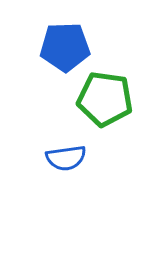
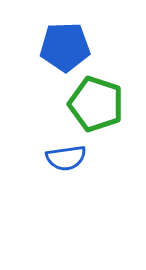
green pentagon: moved 9 px left, 5 px down; rotated 10 degrees clockwise
